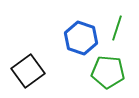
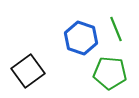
green line: moved 1 px left, 1 px down; rotated 40 degrees counterclockwise
green pentagon: moved 2 px right, 1 px down
